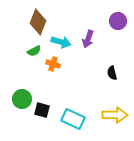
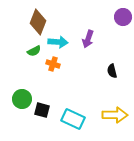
purple circle: moved 5 px right, 4 px up
cyan arrow: moved 3 px left; rotated 12 degrees counterclockwise
black semicircle: moved 2 px up
